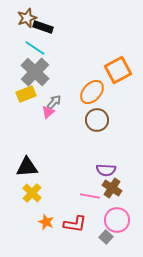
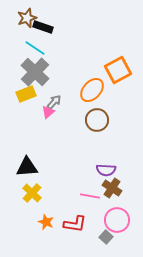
orange ellipse: moved 2 px up
